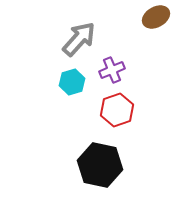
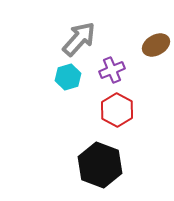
brown ellipse: moved 28 px down
cyan hexagon: moved 4 px left, 5 px up
red hexagon: rotated 12 degrees counterclockwise
black hexagon: rotated 9 degrees clockwise
